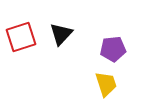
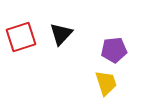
purple pentagon: moved 1 px right, 1 px down
yellow trapezoid: moved 1 px up
